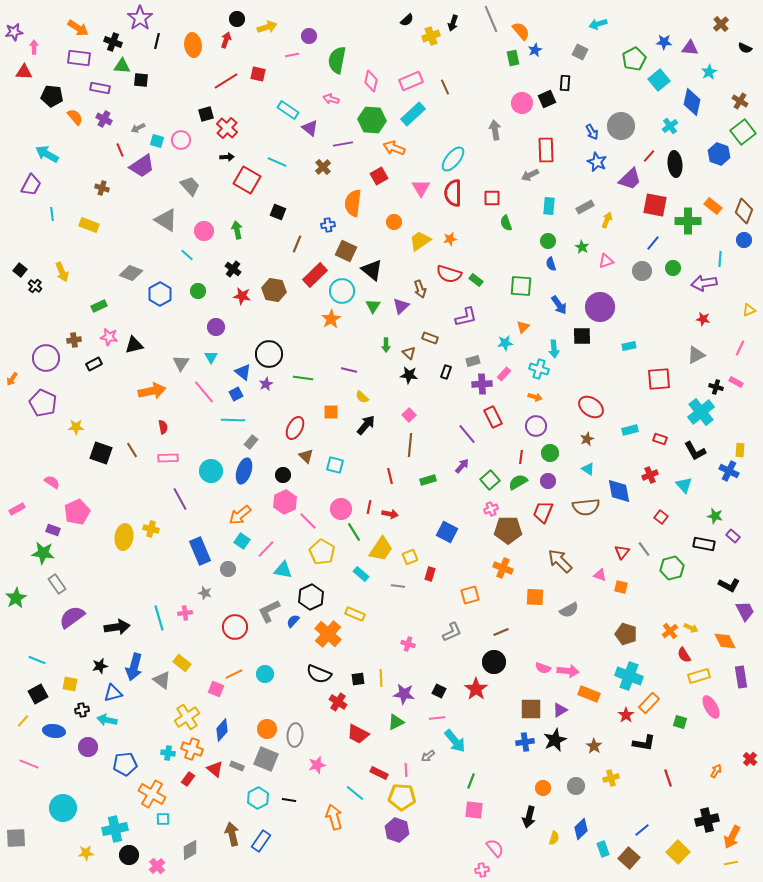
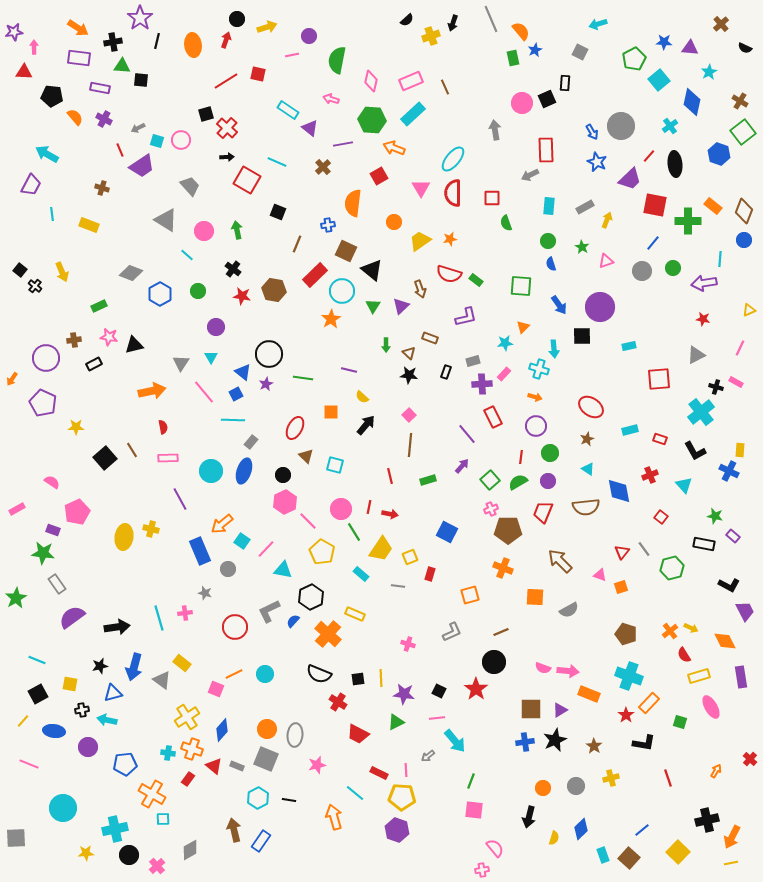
black cross at (113, 42): rotated 30 degrees counterclockwise
black square at (101, 453): moved 4 px right, 5 px down; rotated 30 degrees clockwise
orange arrow at (240, 515): moved 18 px left, 9 px down
orange square at (621, 587): rotated 32 degrees counterclockwise
red triangle at (215, 769): moved 1 px left, 3 px up
brown arrow at (232, 834): moved 2 px right, 4 px up
cyan rectangle at (603, 849): moved 6 px down
